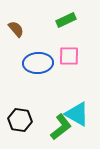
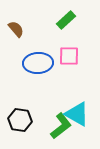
green rectangle: rotated 18 degrees counterclockwise
green L-shape: moved 1 px up
